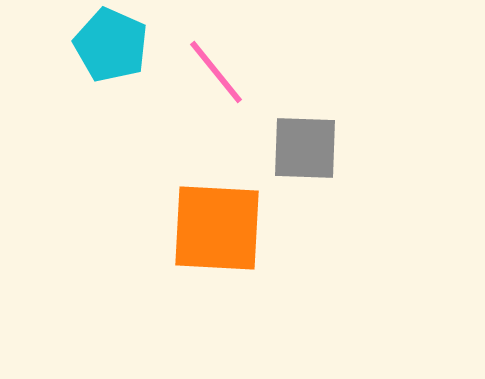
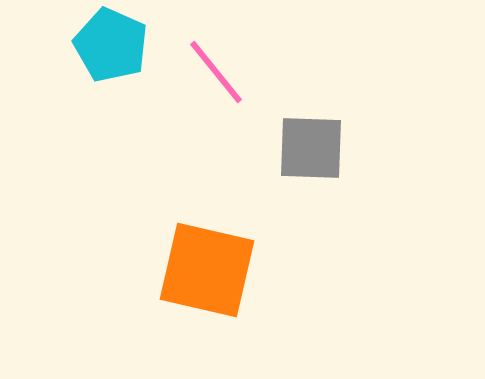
gray square: moved 6 px right
orange square: moved 10 px left, 42 px down; rotated 10 degrees clockwise
